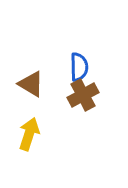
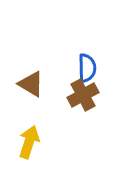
blue semicircle: moved 8 px right, 1 px down
yellow arrow: moved 8 px down
